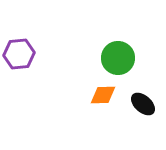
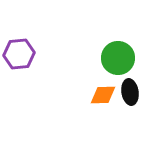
black ellipse: moved 13 px left, 12 px up; rotated 40 degrees clockwise
